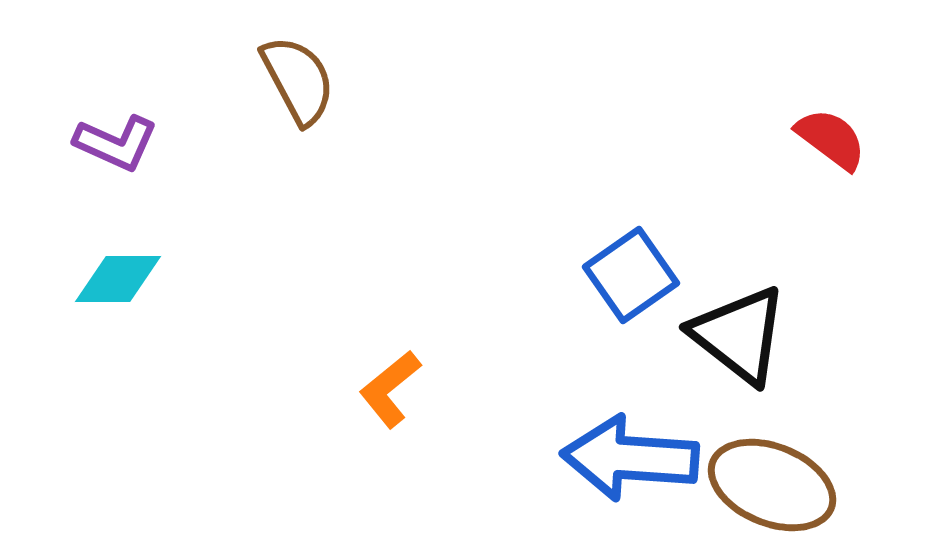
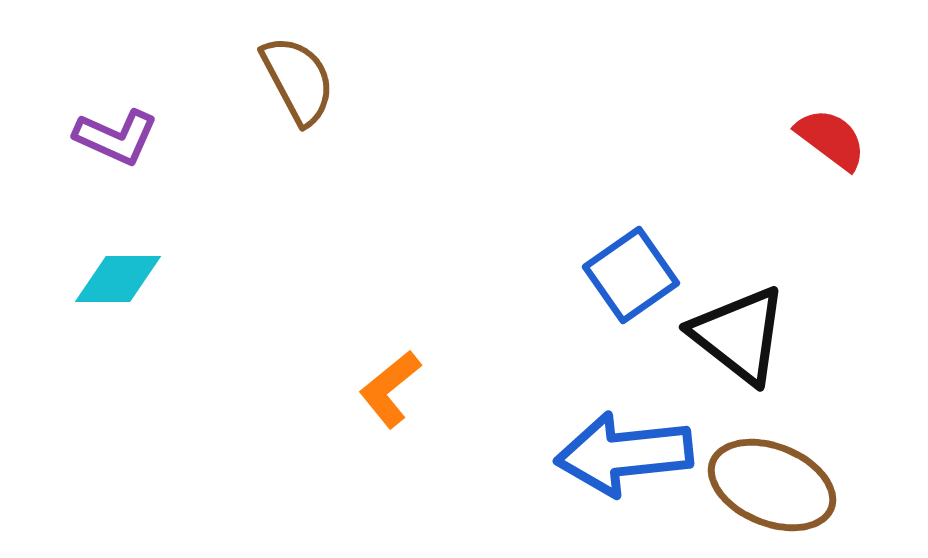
purple L-shape: moved 6 px up
blue arrow: moved 6 px left, 4 px up; rotated 10 degrees counterclockwise
